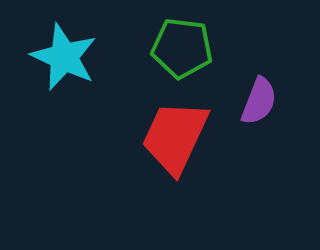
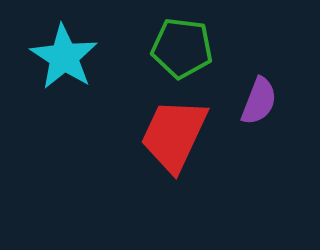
cyan star: rotated 8 degrees clockwise
red trapezoid: moved 1 px left, 2 px up
